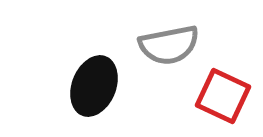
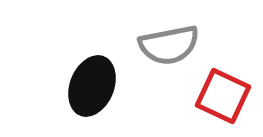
black ellipse: moved 2 px left
